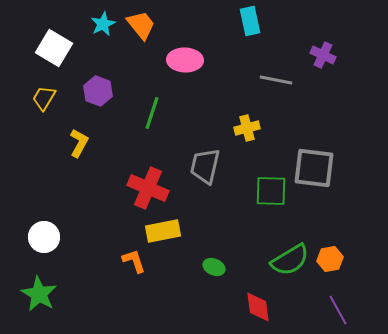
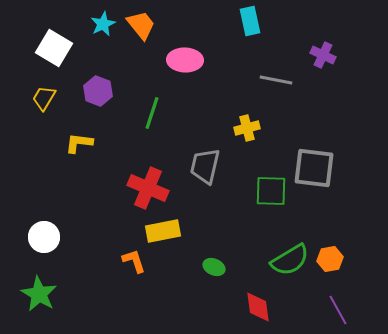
yellow L-shape: rotated 112 degrees counterclockwise
